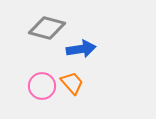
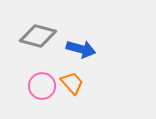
gray diamond: moved 9 px left, 8 px down
blue arrow: rotated 24 degrees clockwise
